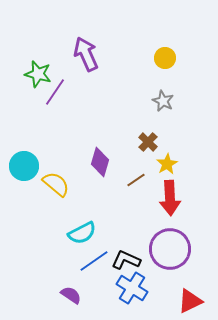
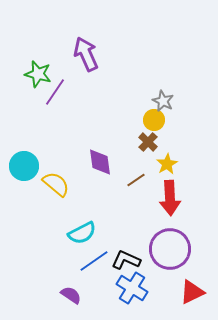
yellow circle: moved 11 px left, 62 px down
purple diamond: rotated 24 degrees counterclockwise
red triangle: moved 2 px right, 9 px up
